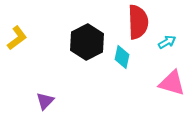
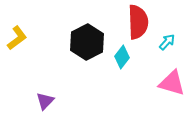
cyan arrow: rotated 18 degrees counterclockwise
cyan diamond: rotated 25 degrees clockwise
